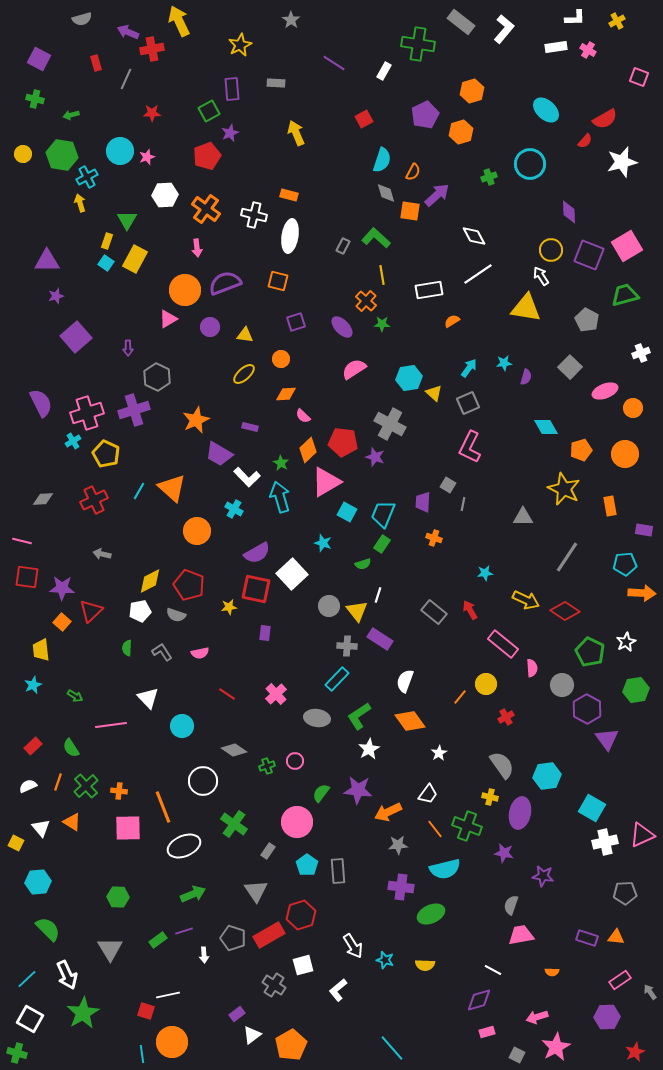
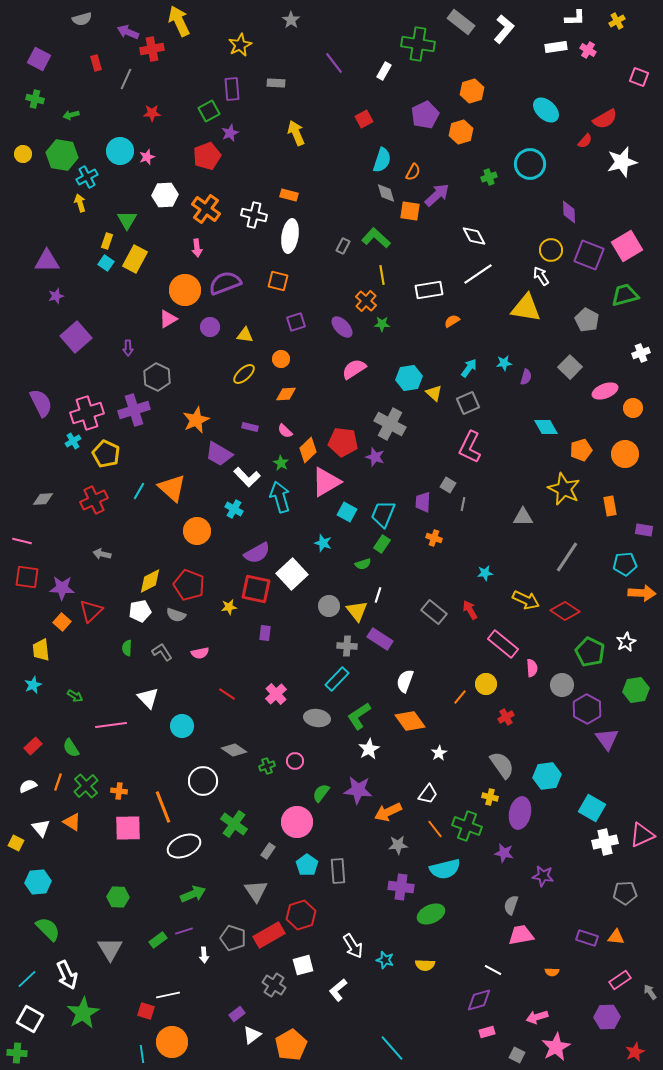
purple line at (334, 63): rotated 20 degrees clockwise
pink semicircle at (303, 416): moved 18 px left, 15 px down
green cross at (17, 1053): rotated 12 degrees counterclockwise
